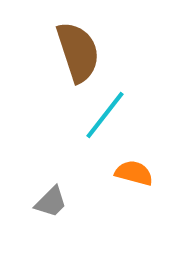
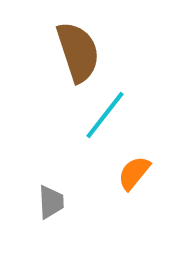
orange semicircle: rotated 66 degrees counterclockwise
gray trapezoid: rotated 48 degrees counterclockwise
